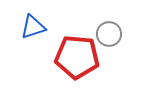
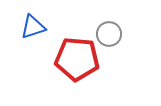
red pentagon: moved 2 px down
